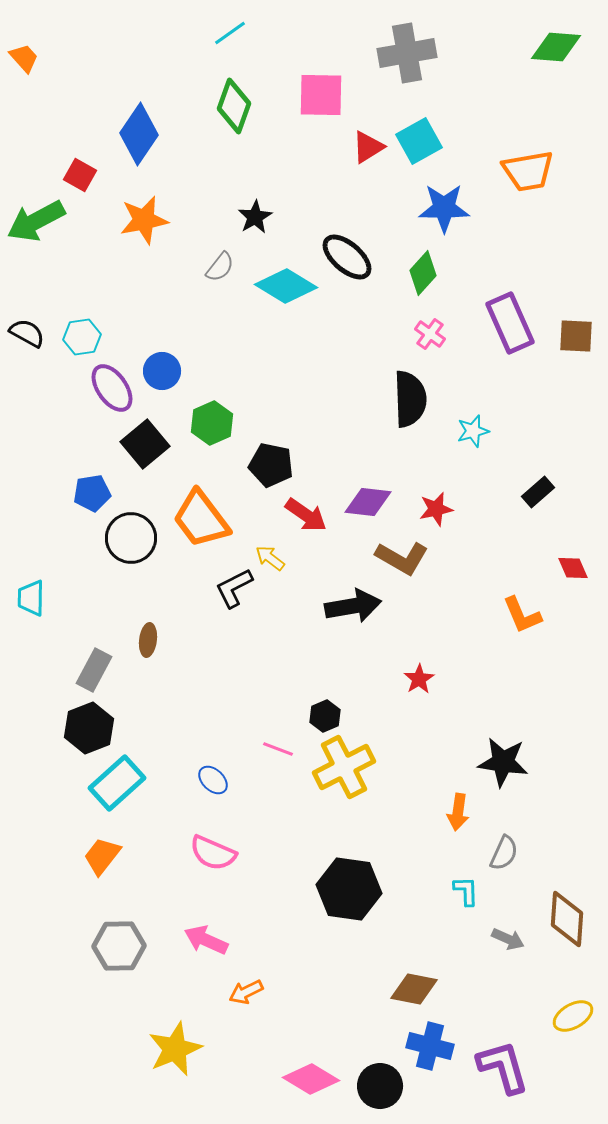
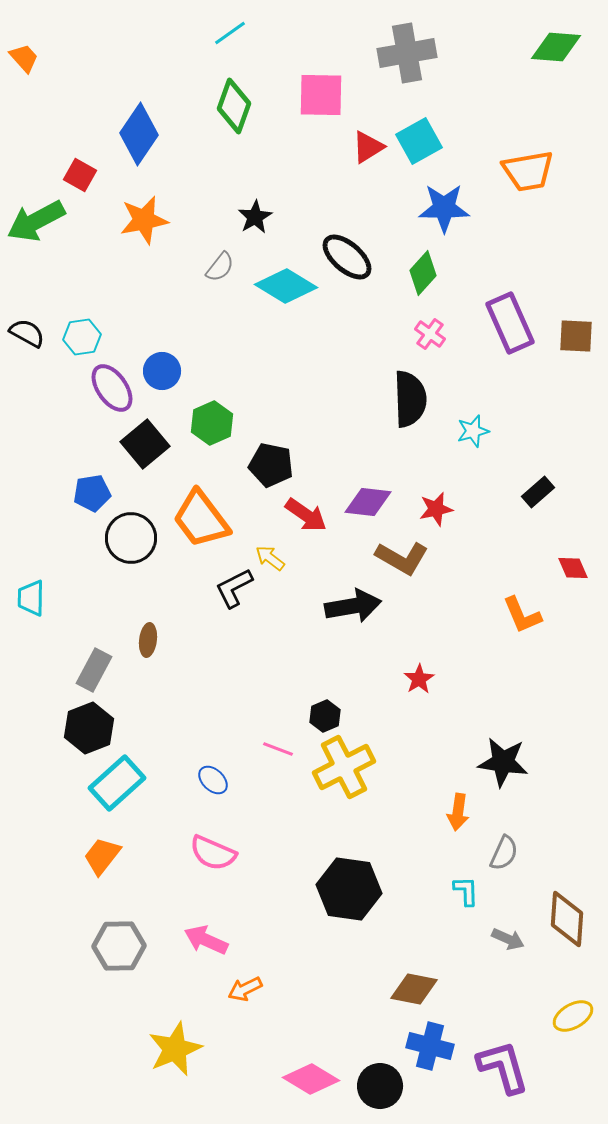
orange arrow at (246, 992): moved 1 px left, 3 px up
